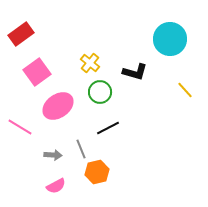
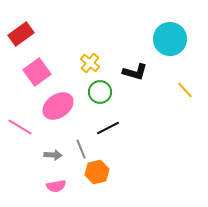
pink semicircle: rotated 18 degrees clockwise
